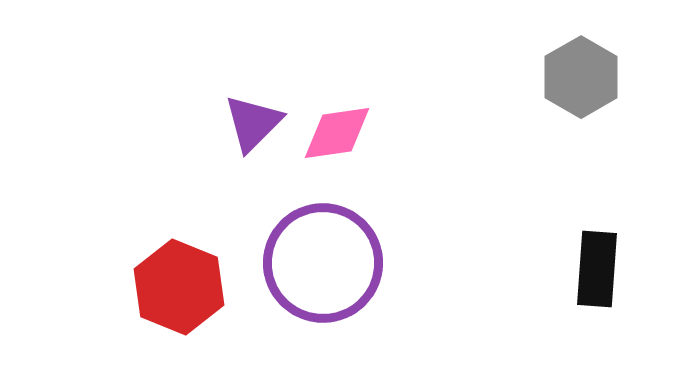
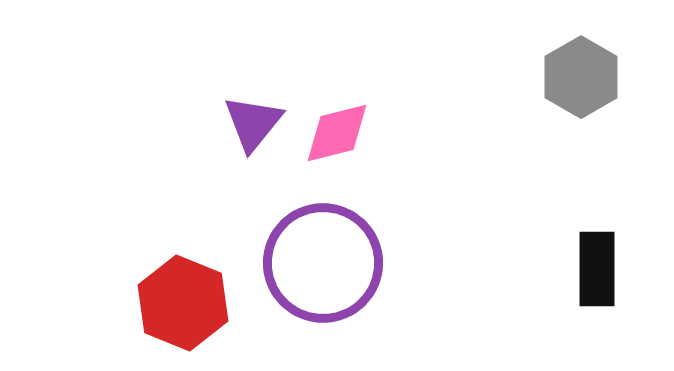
purple triangle: rotated 6 degrees counterclockwise
pink diamond: rotated 6 degrees counterclockwise
black rectangle: rotated 4 degrees counterclockwise
red hexagon: moved 4 px right, 16 px down
